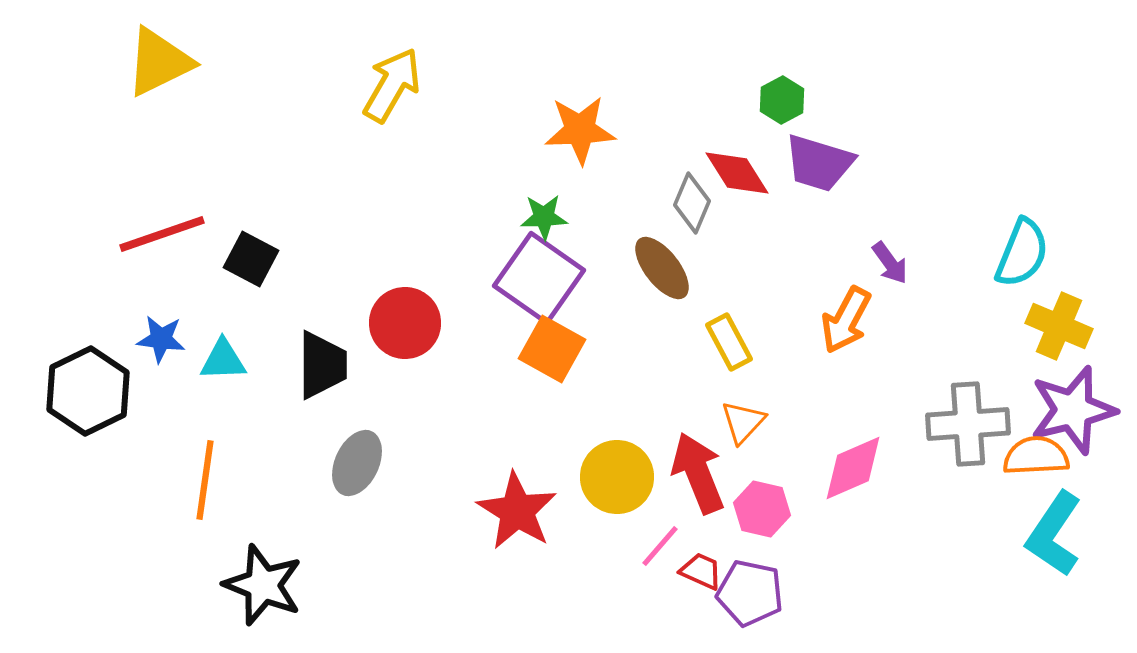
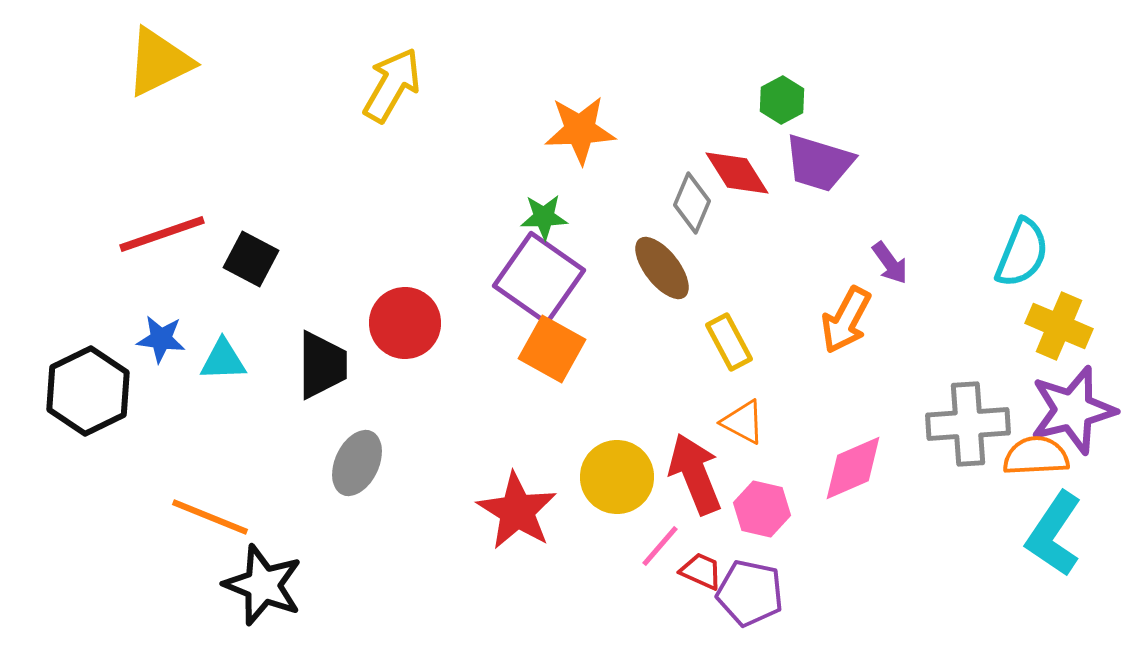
orange triangle: rotated 45 degrees counterclockwise
red arrow: moved 3 px left, 1 px down
orange line: moved 5 px right, 37 px down; rotated 76 degrees counterclockwise
